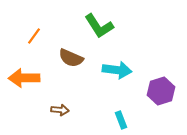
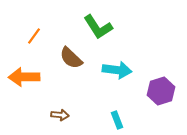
green L-shape: moved 1 px left, 1 px down
brown semicircle: rotated 20 degrees clockwise
orange arrow: moved 1 px up
brown arrow: moved 5 px down
cyan rectangle: moved 4 px left
